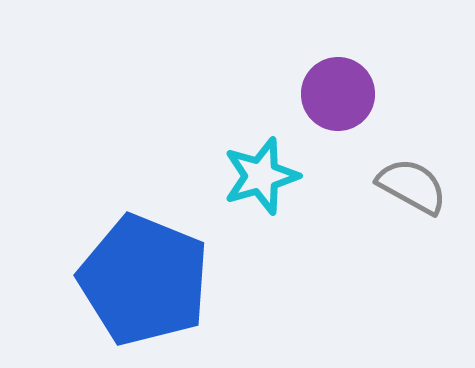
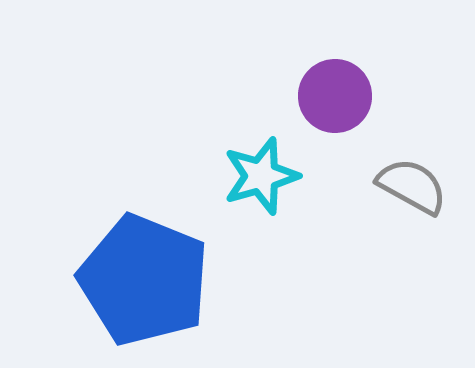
purple circle: moved 3 px left, 2 px down
